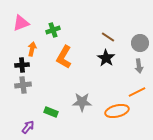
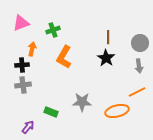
brown line: rotated 56 degrees clockwise
